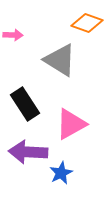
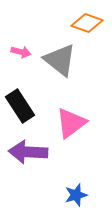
pink arrow: moved 8 px right, 17 px down; rotated 12 degrees clockwise
gray triangle: rotated 6 degrees clockwise
black rectangle: moved 5 px left, 2 px down
pink triangle: moved 1 px up; rotated 8 degrees counterclockwise
blue star: moved 15 px right, 22 px down; rotated 10 degrees clockwise
